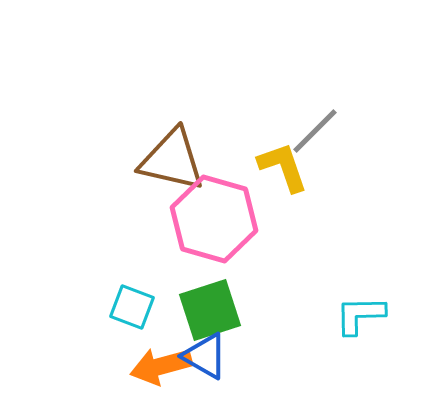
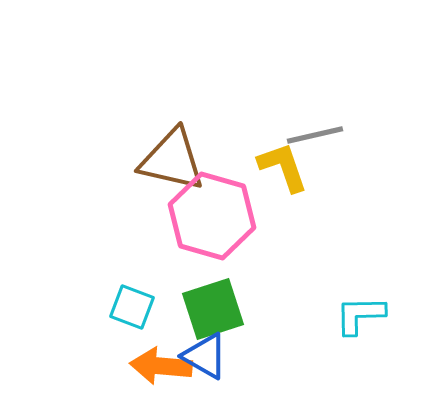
gray line: moved 4 px down; rotated 32 degrees clockwise
pink hexagon: moved 2 px left, 3 px up
green square: moved 3 px right, 1 px up
orange arrow: rotated 20 degrees clockwise
